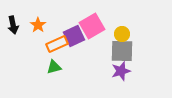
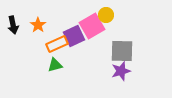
yellow circle: moved 16 px left, 19 px up
green triangle: moved 1 px right, 2 px up
